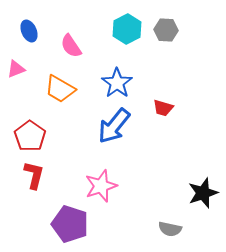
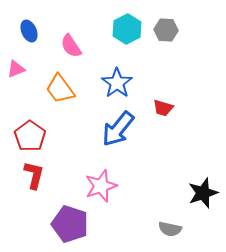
orange trapezoid: rotated 24 degrees clockwise
blue arrow: moved 4 px right, 3 px down
